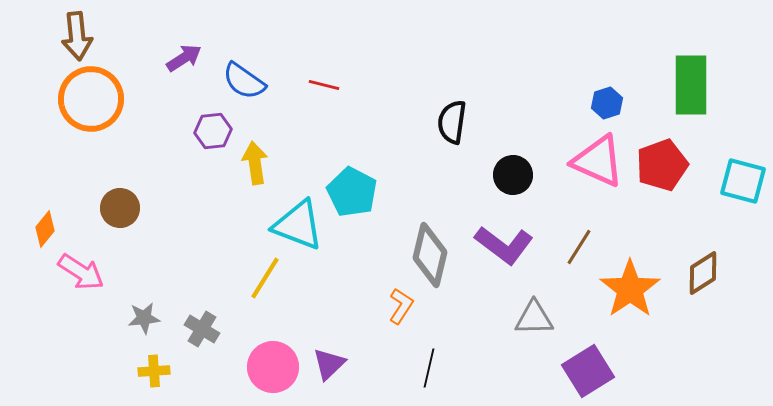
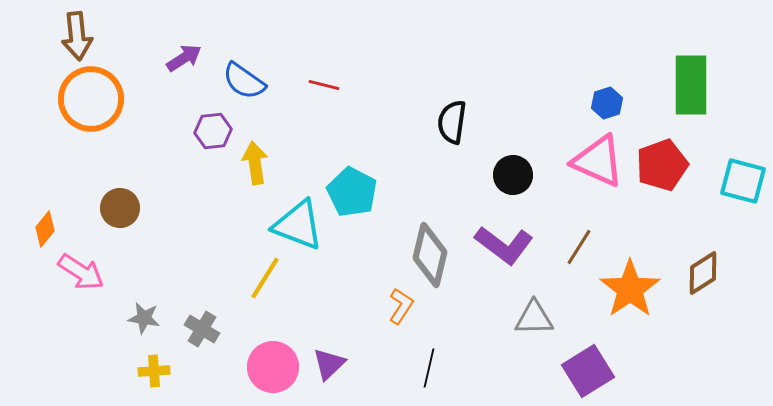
gray star: rotated 16 degrees clockwise
